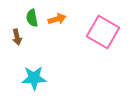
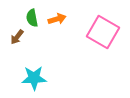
brown arrow: rotated 49 degrees clockwise
